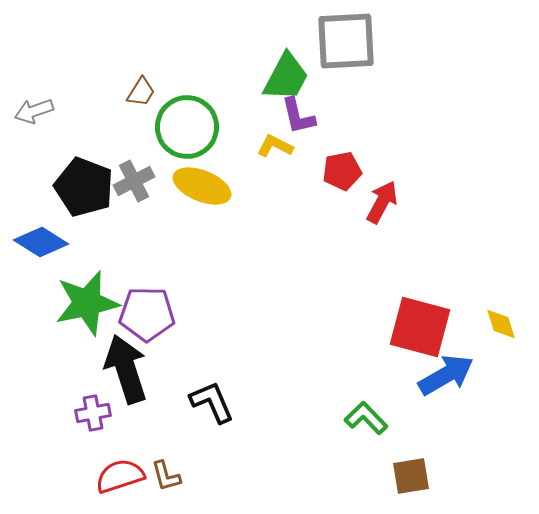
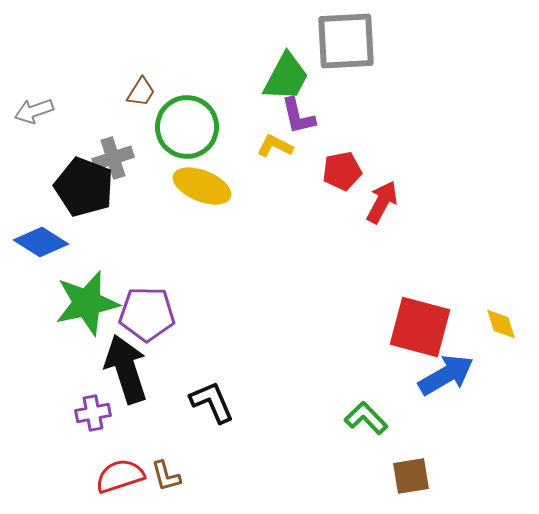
gray cross: moved 21 px left, 23 px up; rotated 9 degrees clockwise
